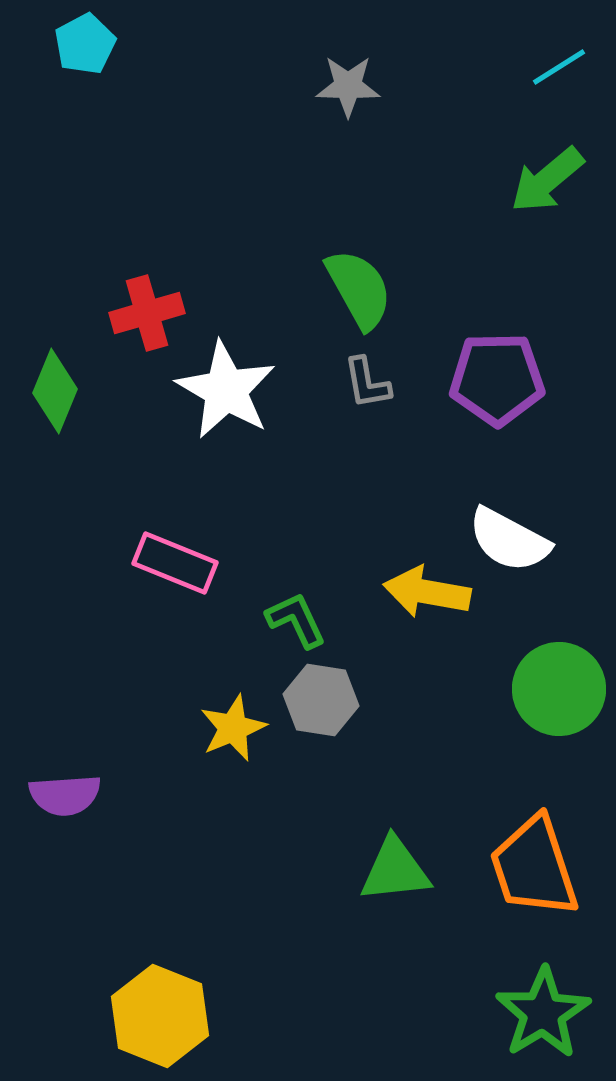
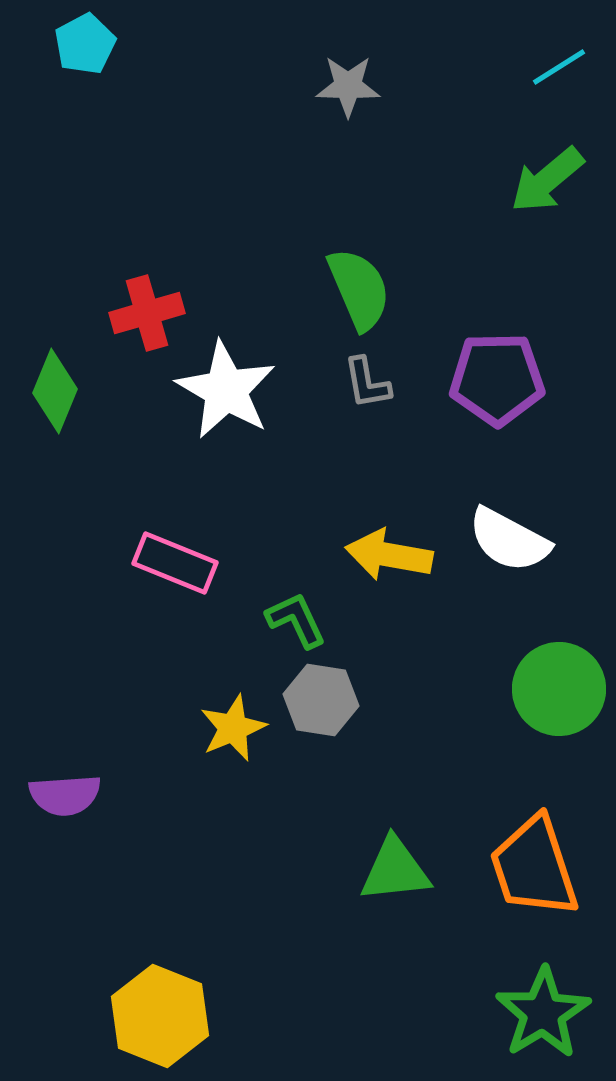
green semicircle: rotated 6 degrees clockwise
yellow arrow: moved 38 px left, 37 px up
